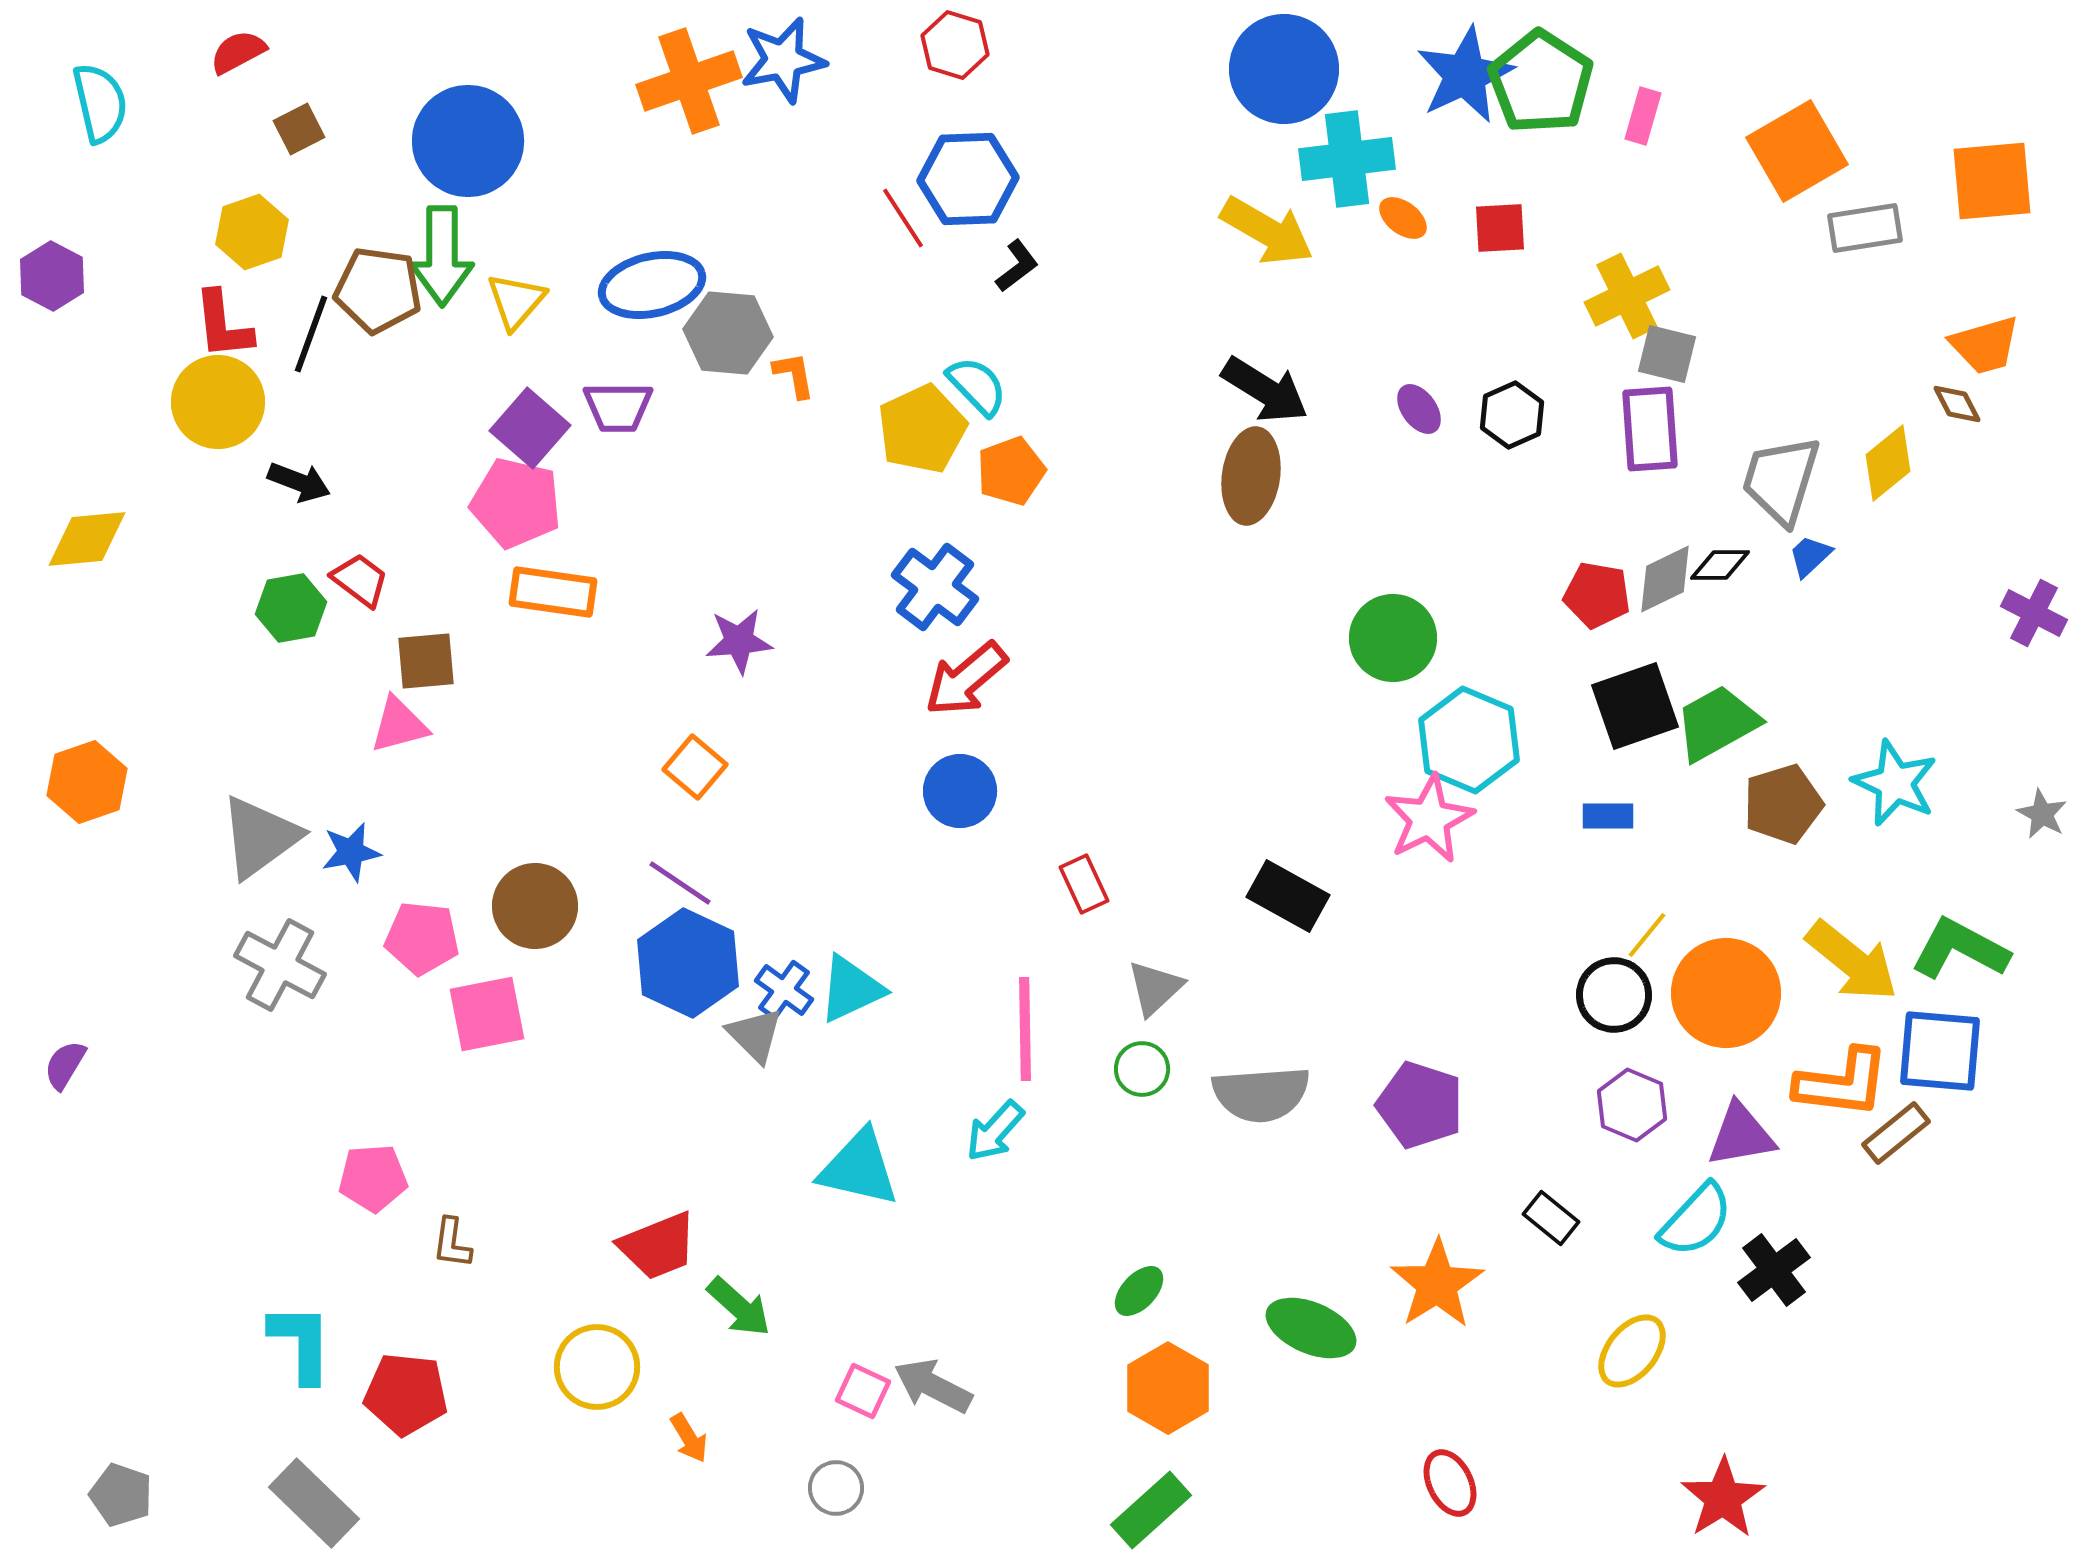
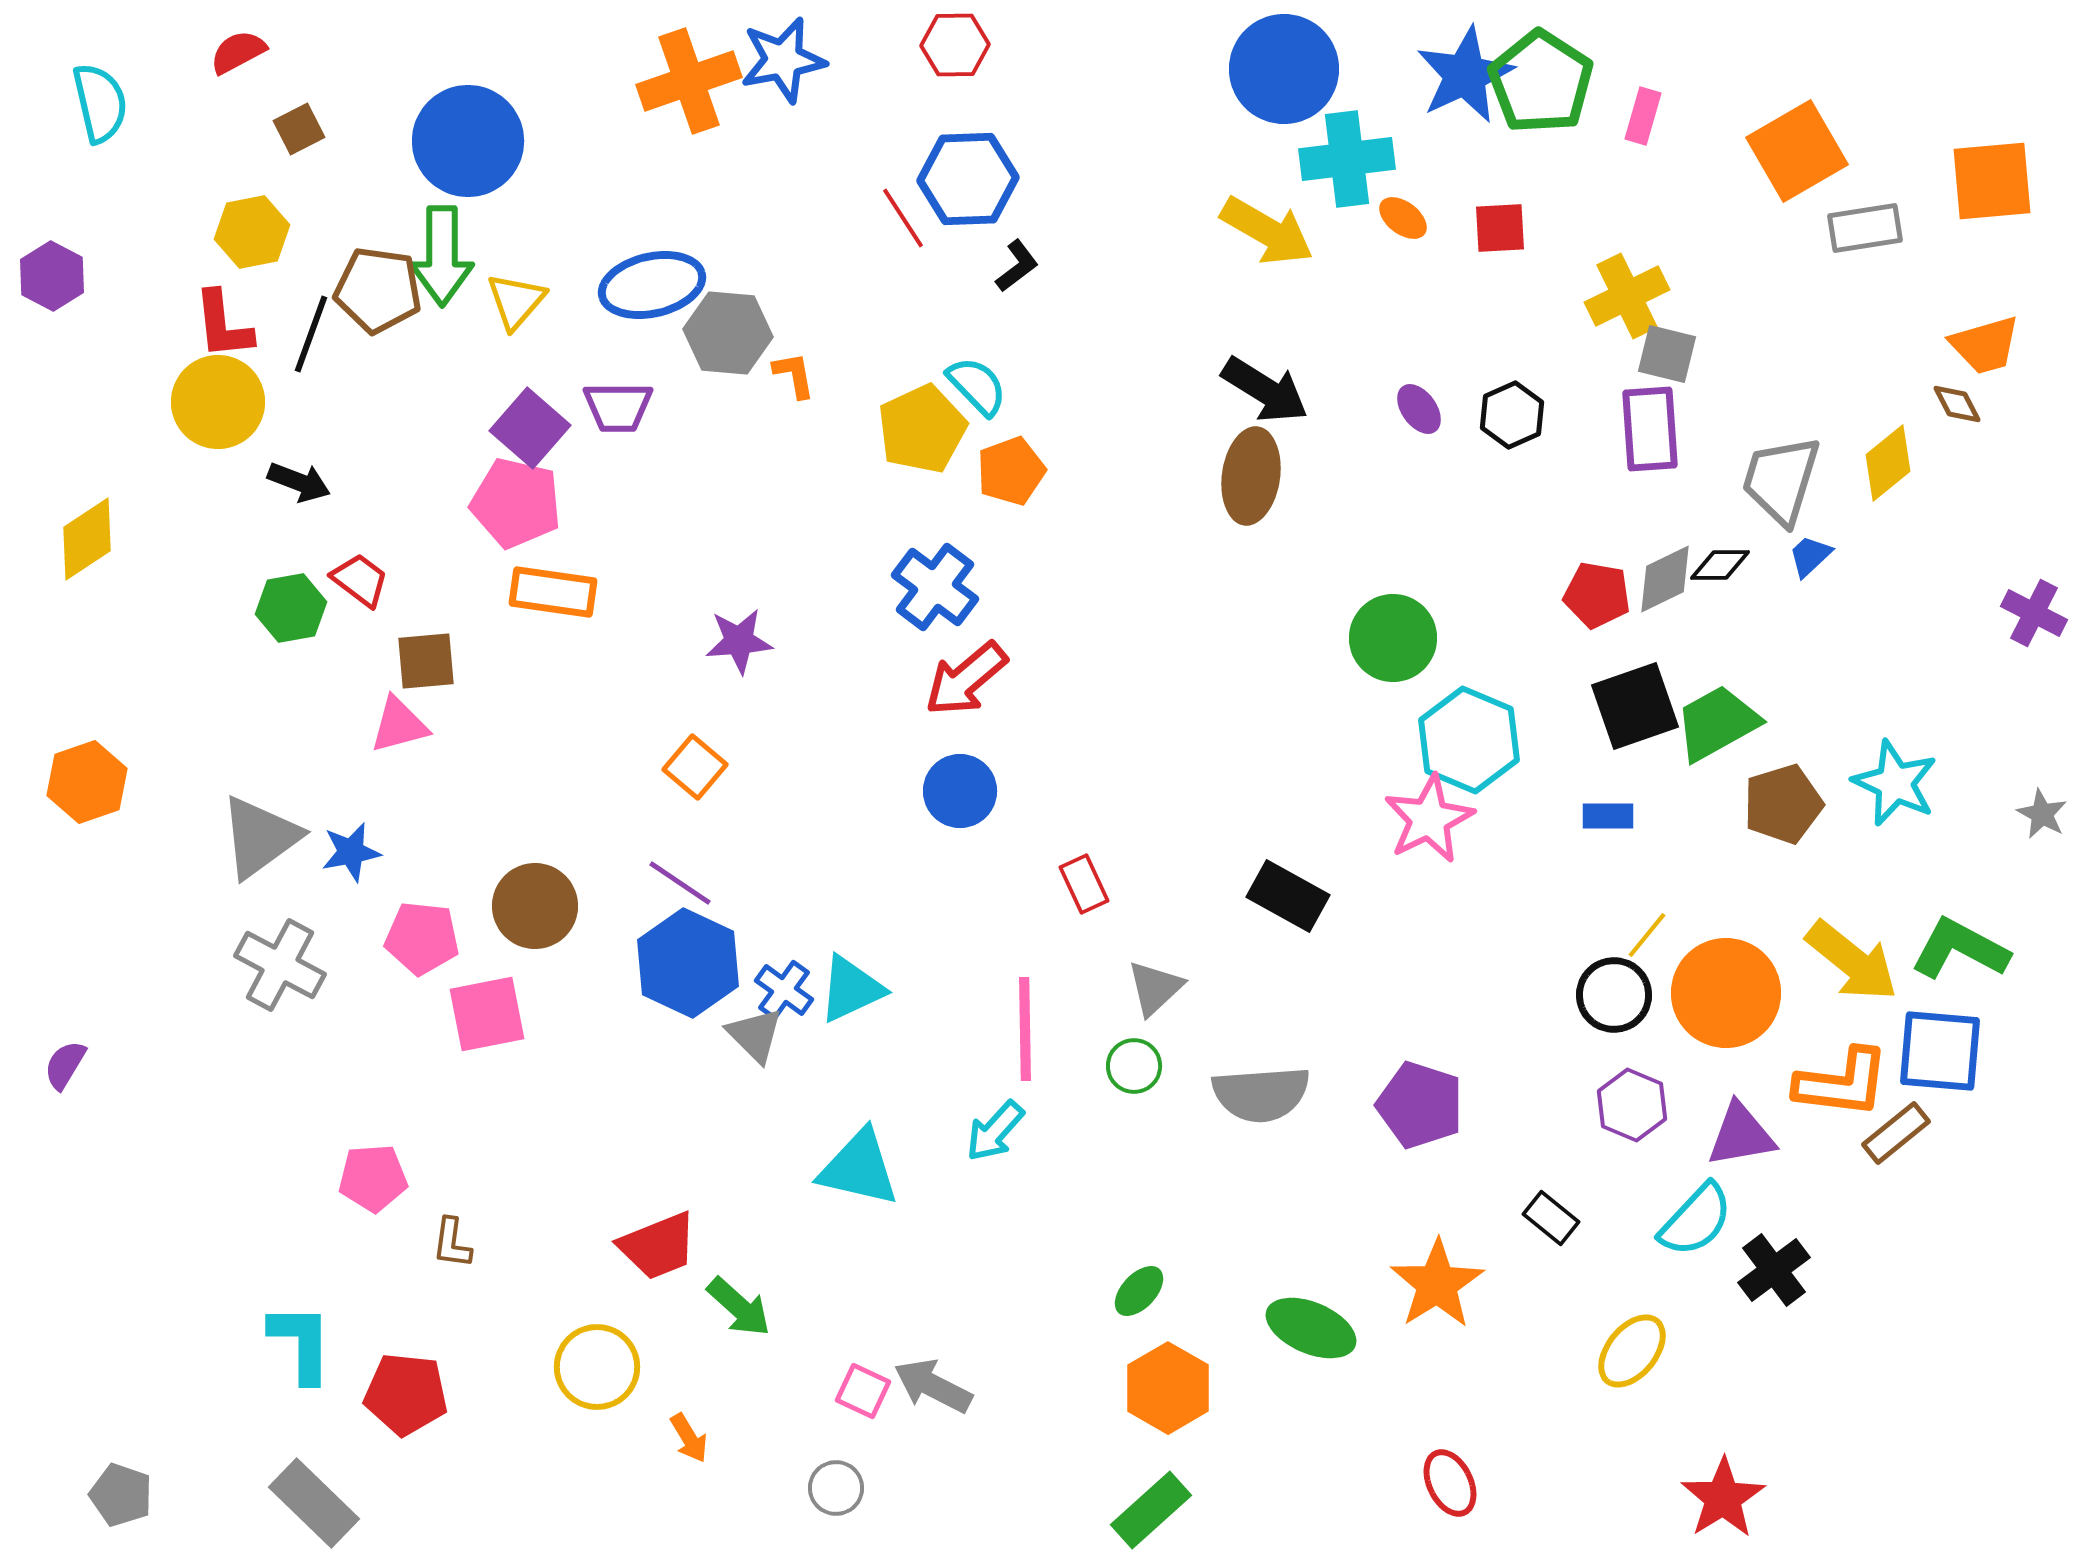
red hexagon at (955, 45): rotated 18 degrees counterclockwise
yellow hexagon at (252, 232): rotated 8 degrees clockwise
yellow diamond at (87, 539): rotated 28 degrees counterclockwise
green circle at (1142, 1069): moved 8 px left, 3 px up
